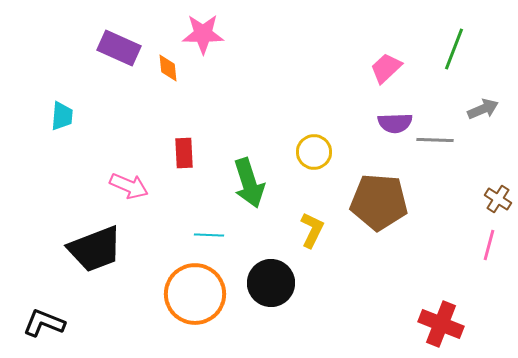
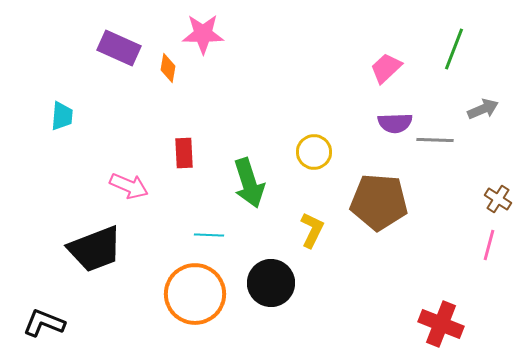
orange diamond: rotated 16 degrees clockwise
